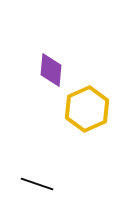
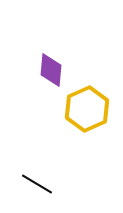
black line: rotated 12 degrees clockwise
